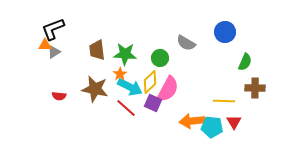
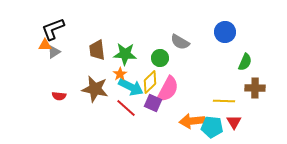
gray semicircle: moved 6 px left, 1 px up
cyan arrow: moved 1 px right
